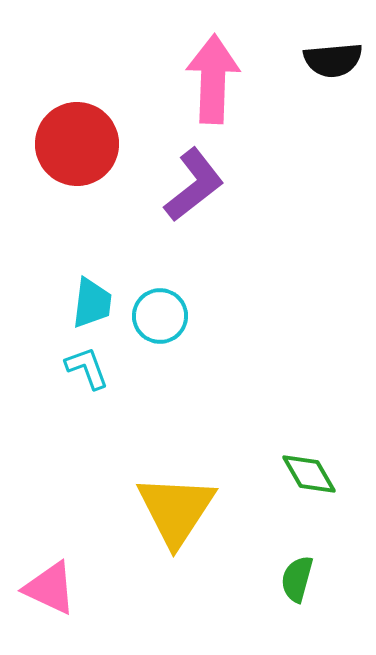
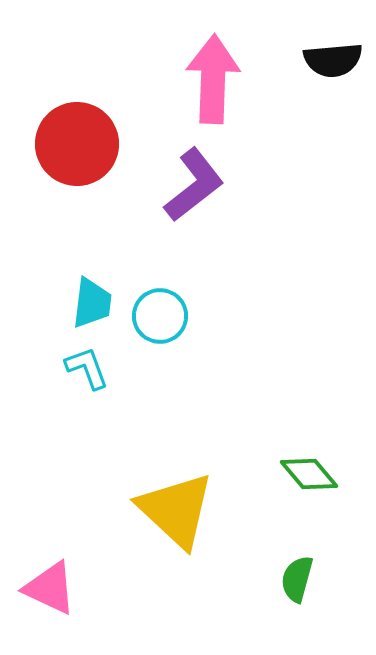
green diamond: rotated 10 degrees counterclockwise
yellow triangle: rotated 20 degrees counterclockwise
